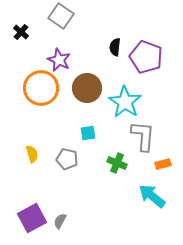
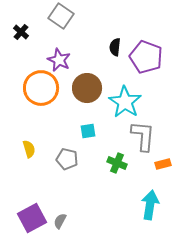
cyan square: moved 2 px up
yellow semicircle: moved 3 px left, 5 px up
cyan arrow: moved 2 px left, 9 px down; rotated 60 degrees clockwise
